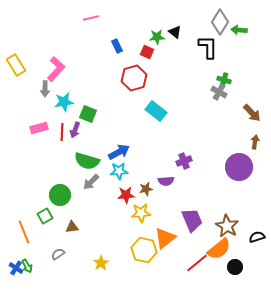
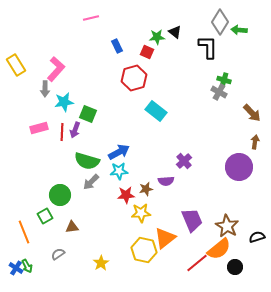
purple cross at (184, 161): rotated 21 degrees counterclockwise
